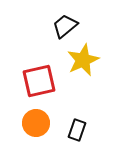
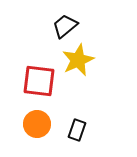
yellow star: moved 5 px left
red square: rotated 20 degrees clockwise
orange circle: moved 1 px right, 1 px down
